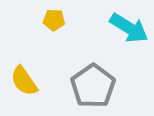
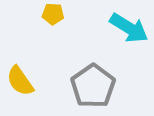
yellow pentagon: moved 1 px left, 6 px up
yellow semicircle: moved 4 px left
